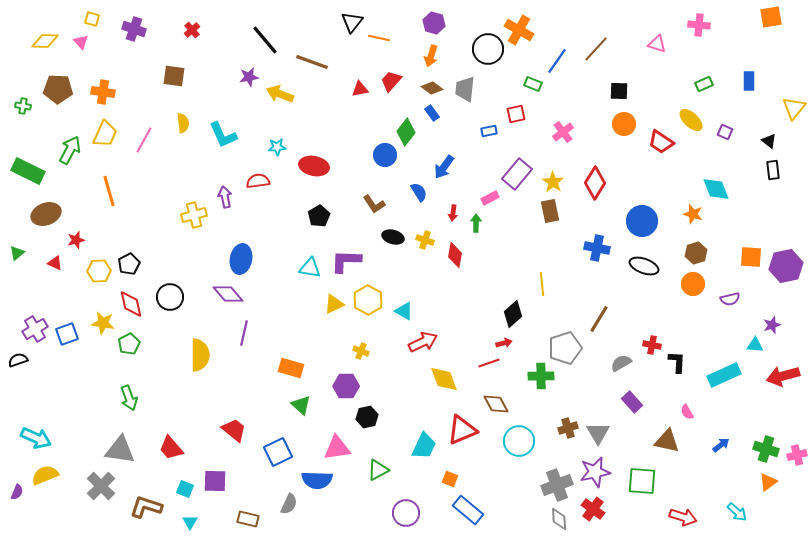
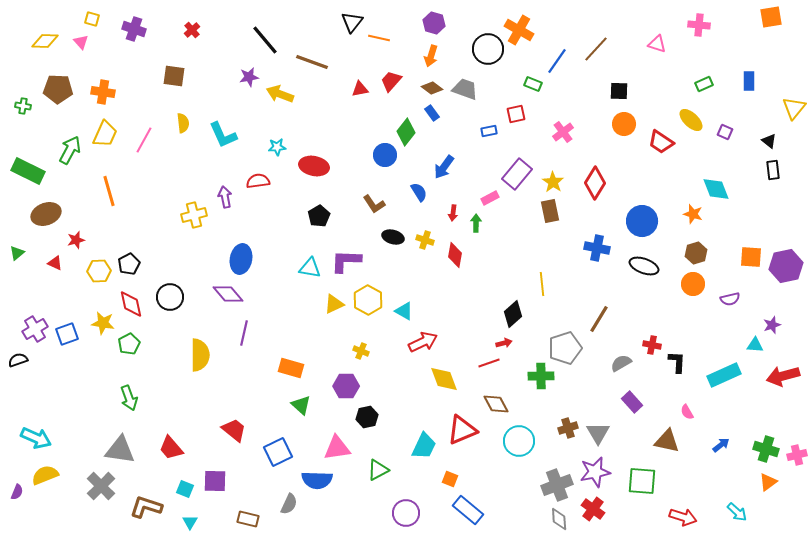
gray trapezoid at (465, 89): rotated 104 degrees clockwise
